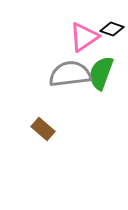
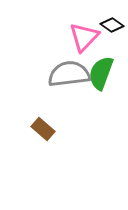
black diamond: moved 4 px up; rotated 15 degrees clockwise
pink triangle: rotated 12 degrees counterclockwise
gray semicircle: moved 1 px left
